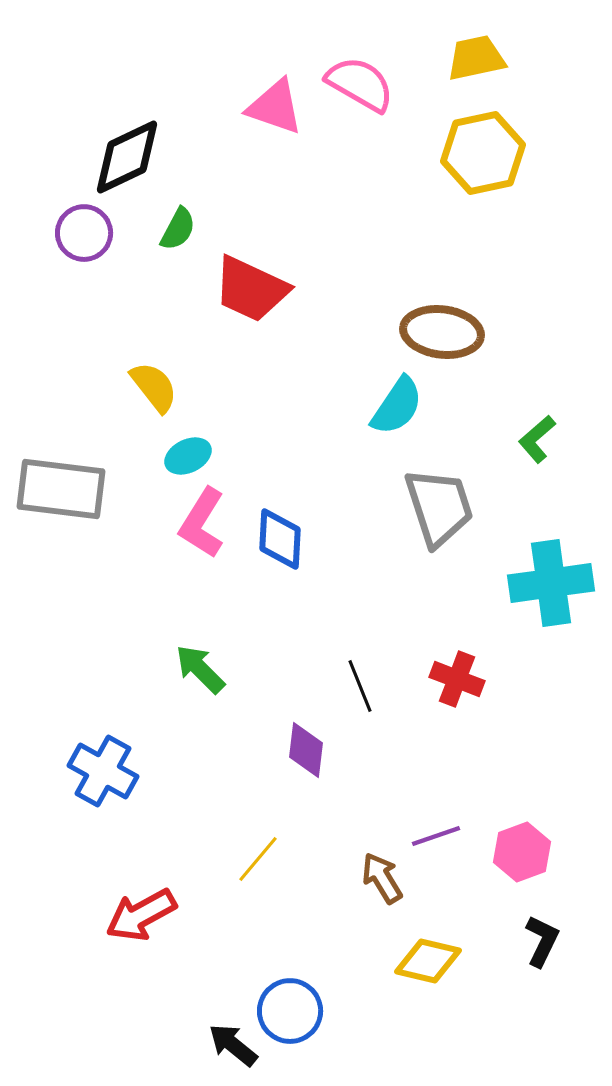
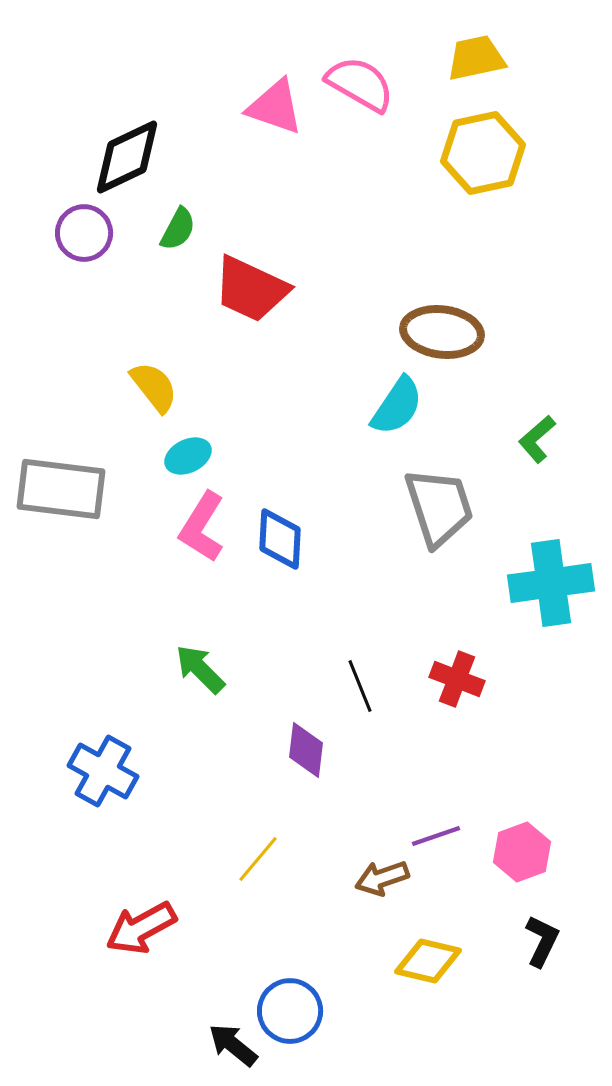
pink L-shape: moved 4 px down
brown arrow: rotated 78 degrees counterclockwise
red arrow: moved 13 px down
